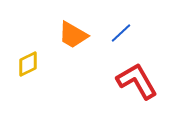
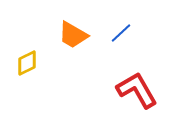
yellow diamond: moved 1 px left, 1 px up
red L-shape: moved 9 px down
